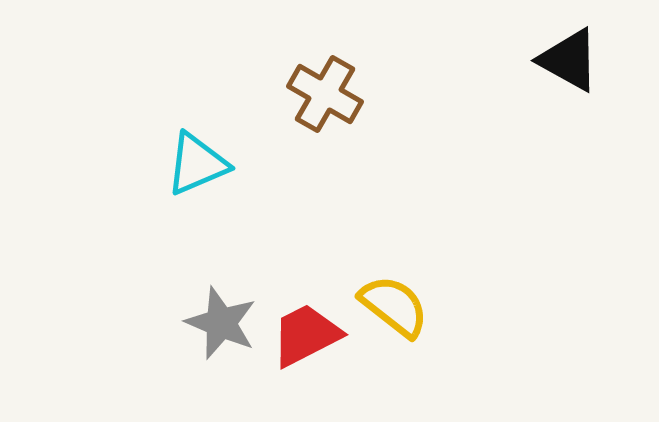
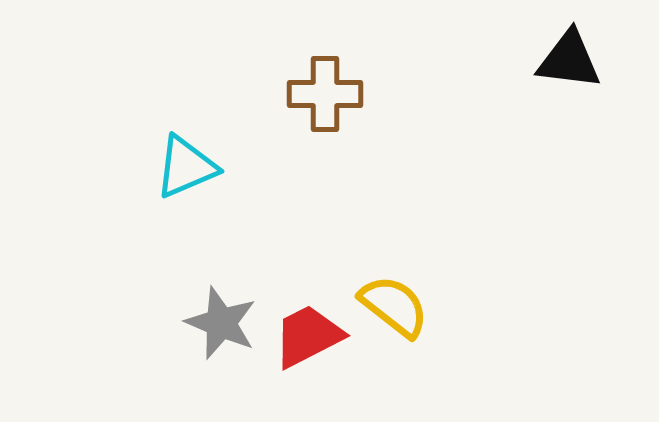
black triangle: rotated 22 degrees counterclockwise
brown cross: rotated 30 degrees counterclockwise
cyan triangle: moved 11 px left, 3 px down
red trapezoid: moved 2 px right, 1 px down
